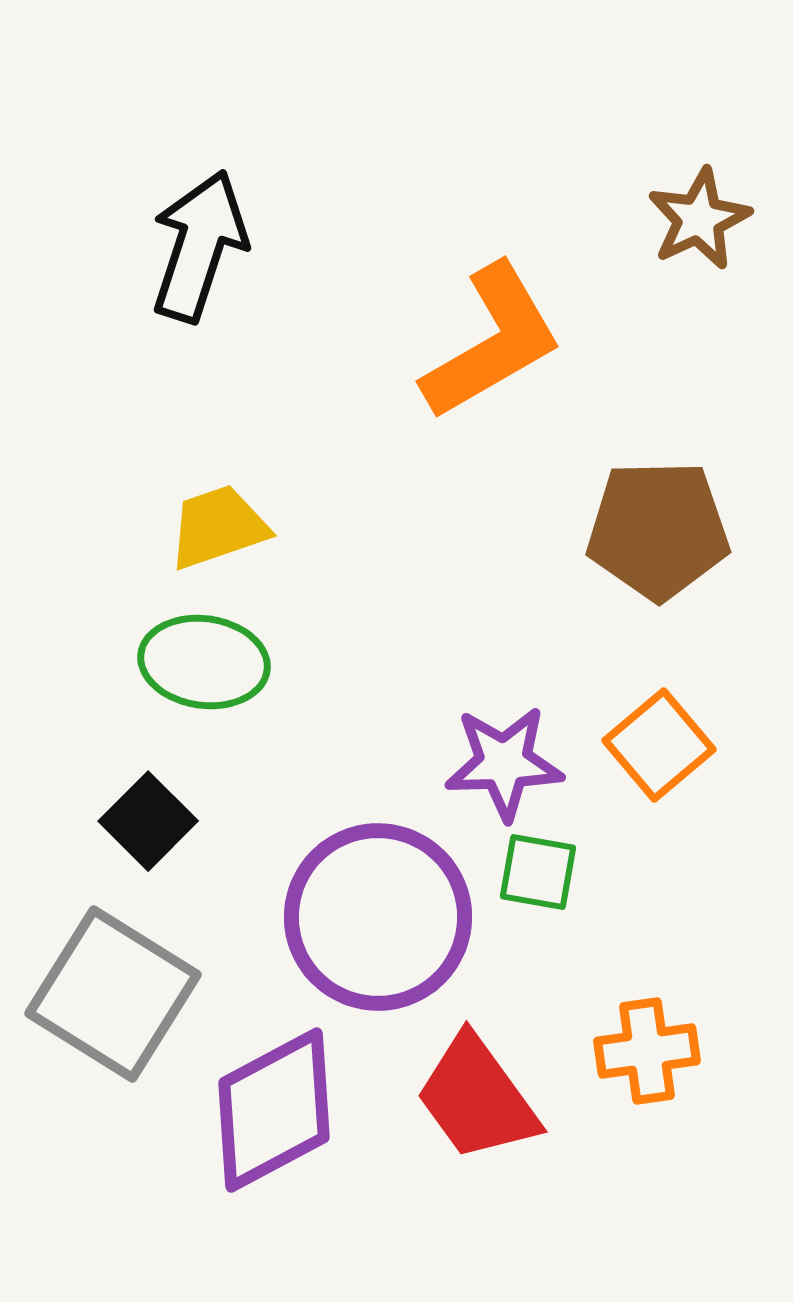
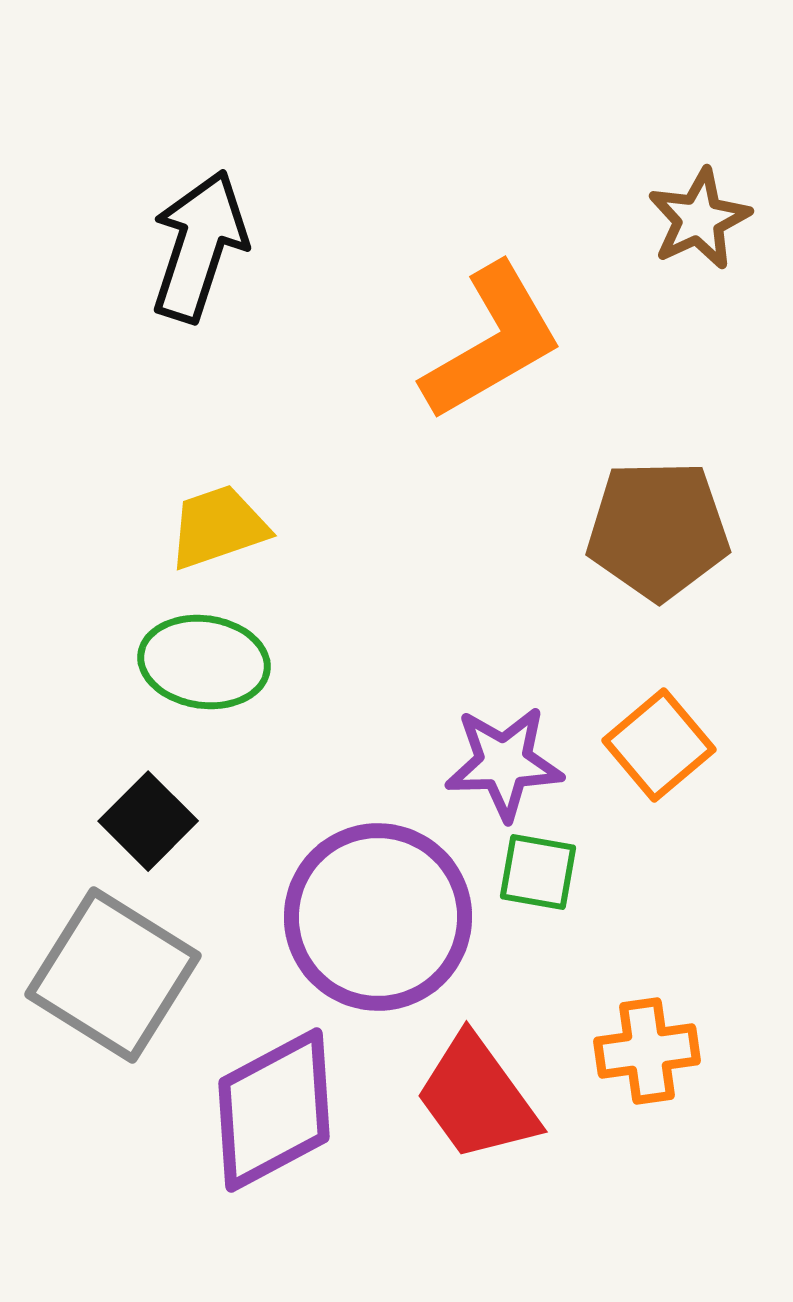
gray square: moved 19 px up
